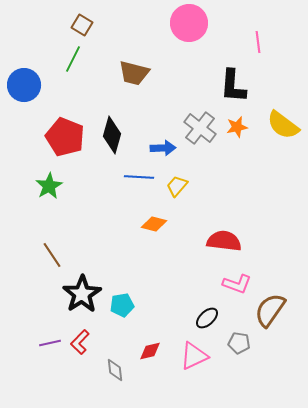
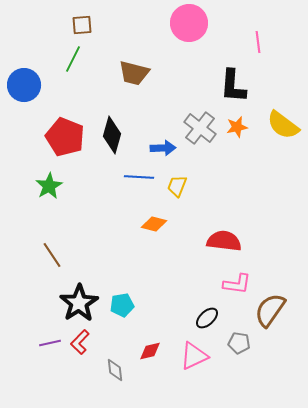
brown square: rotated 35 degrees counterclockwise
yellow trapezoid: rotated 20 degrees counterclockwise
pink L-shape: rotated 12 degrees counterclockwise
black star: moved 3 px left, 9 px down
